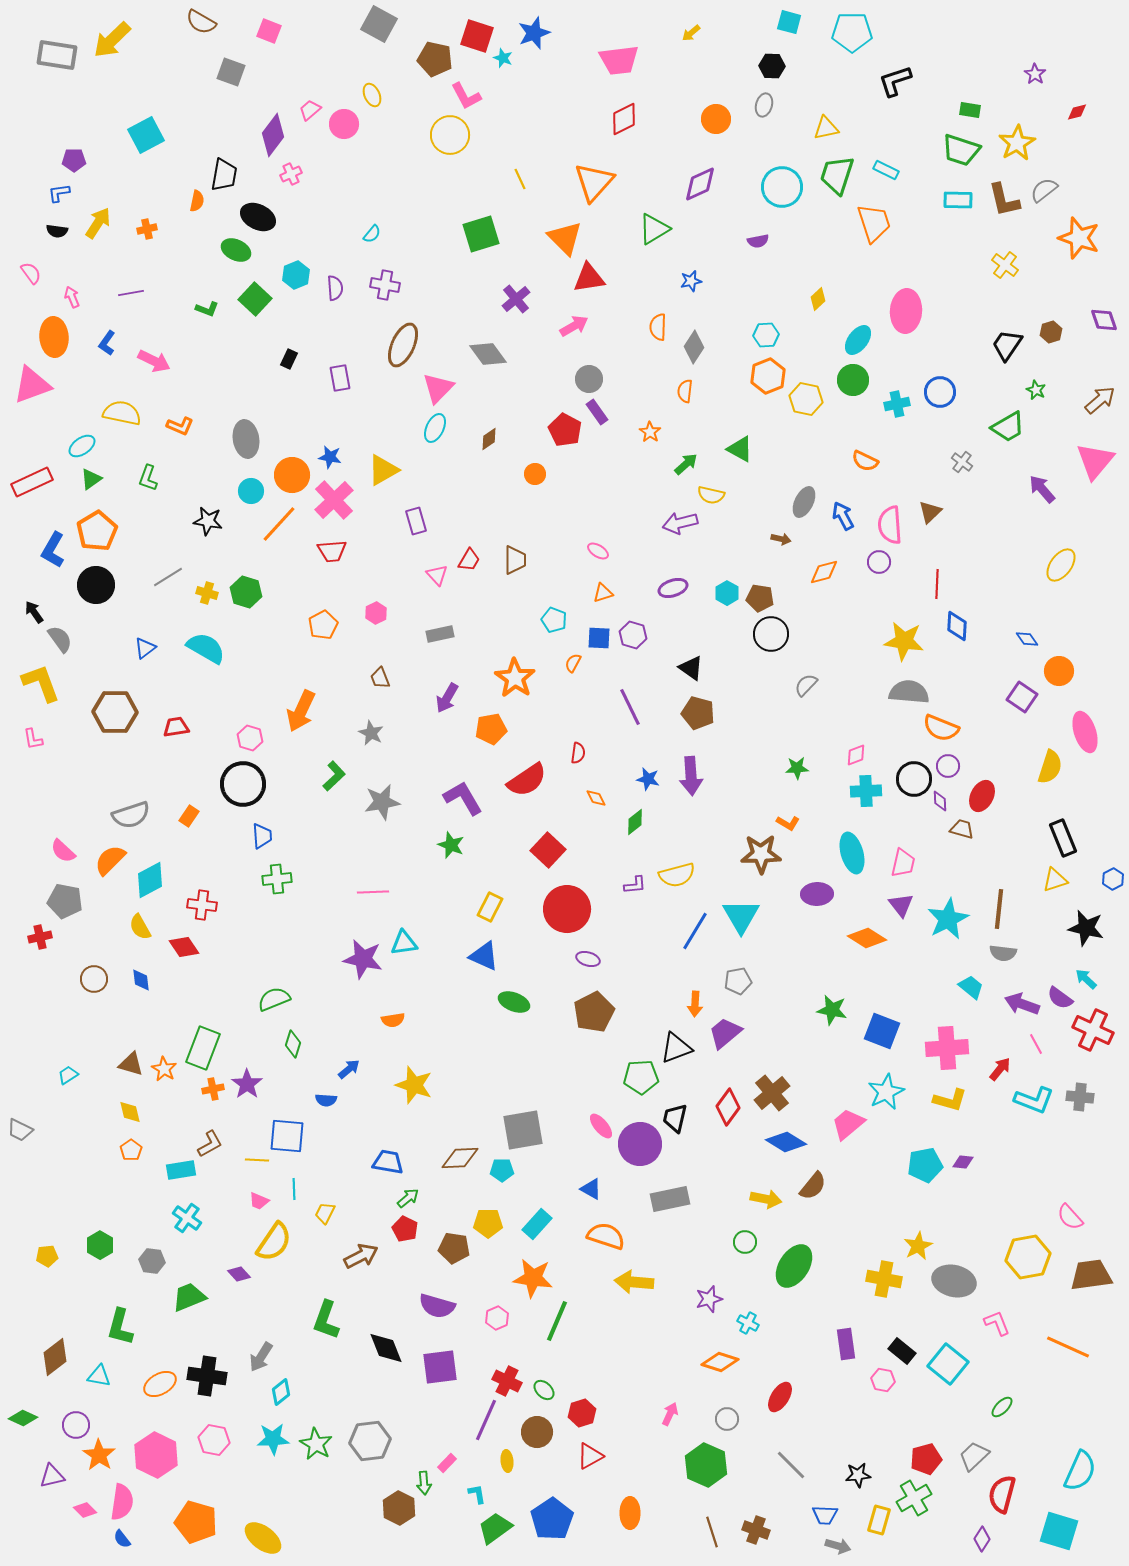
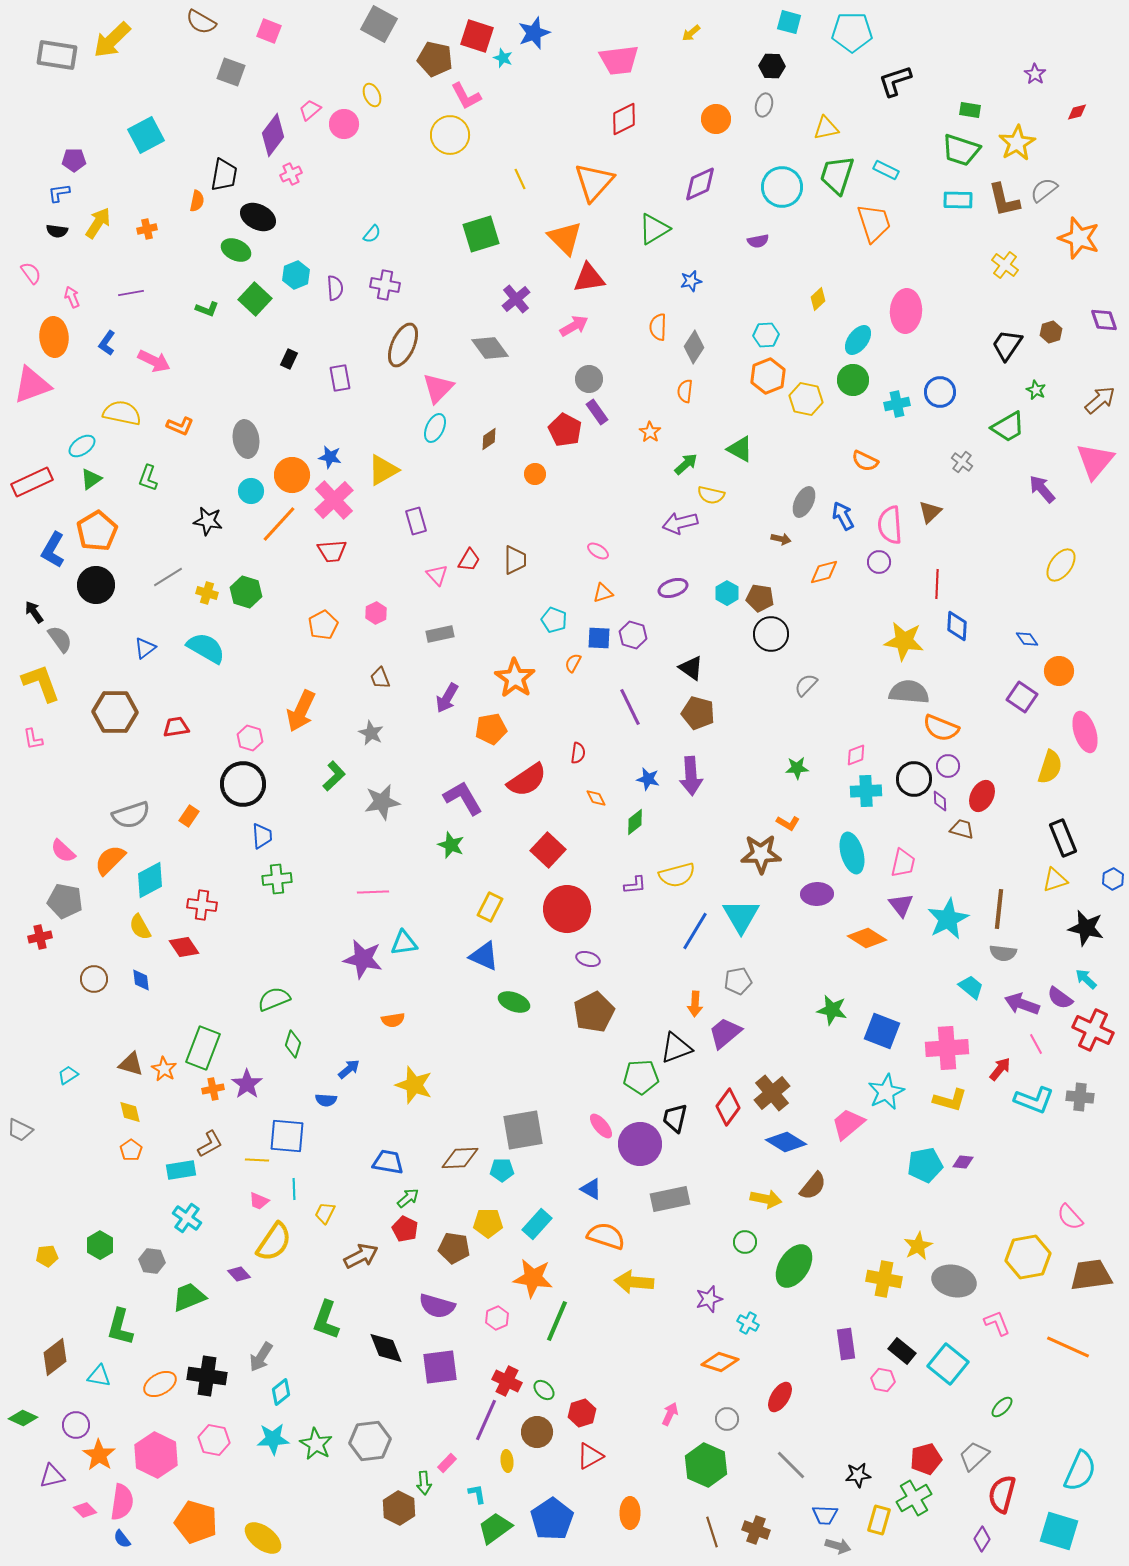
gray diamond at (488, 354): moved 2 px right, 6 px up
